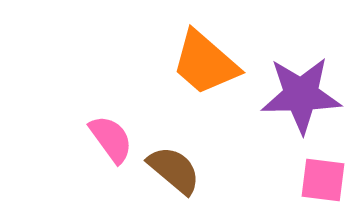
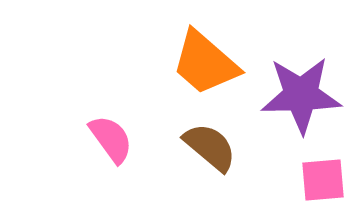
brown semicircle: moved 36 px right, 23 px up
pink square: rotated 12 degrees counterclockwise
